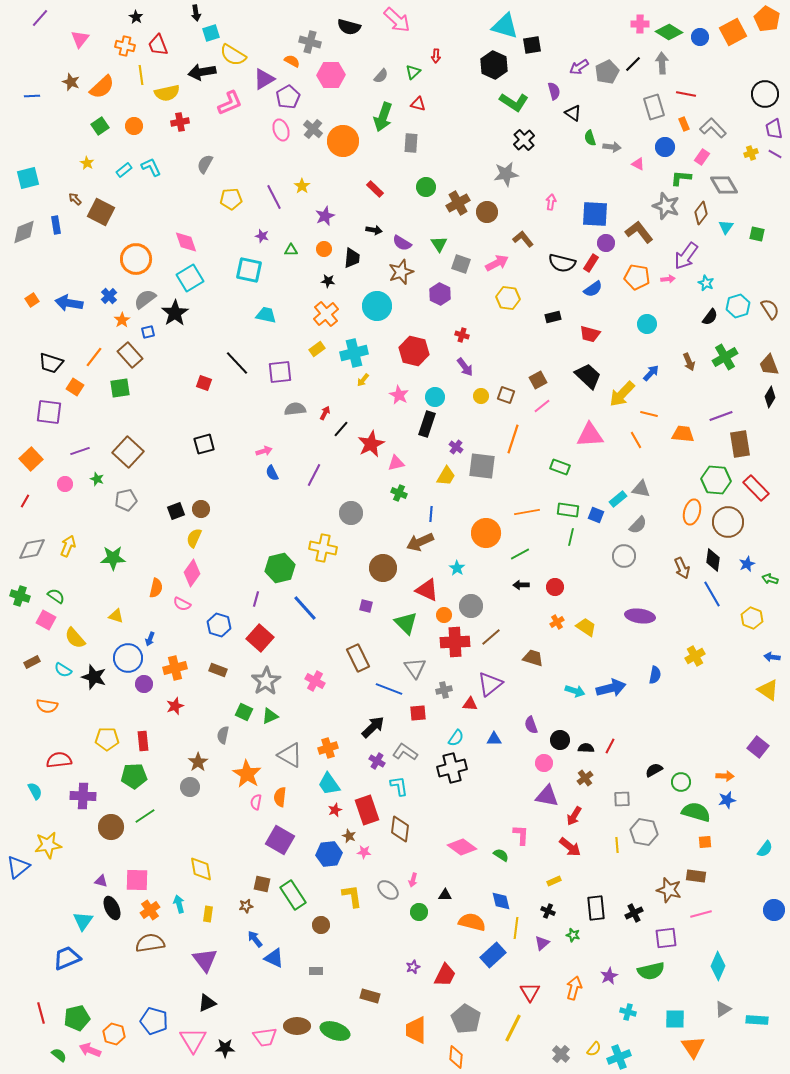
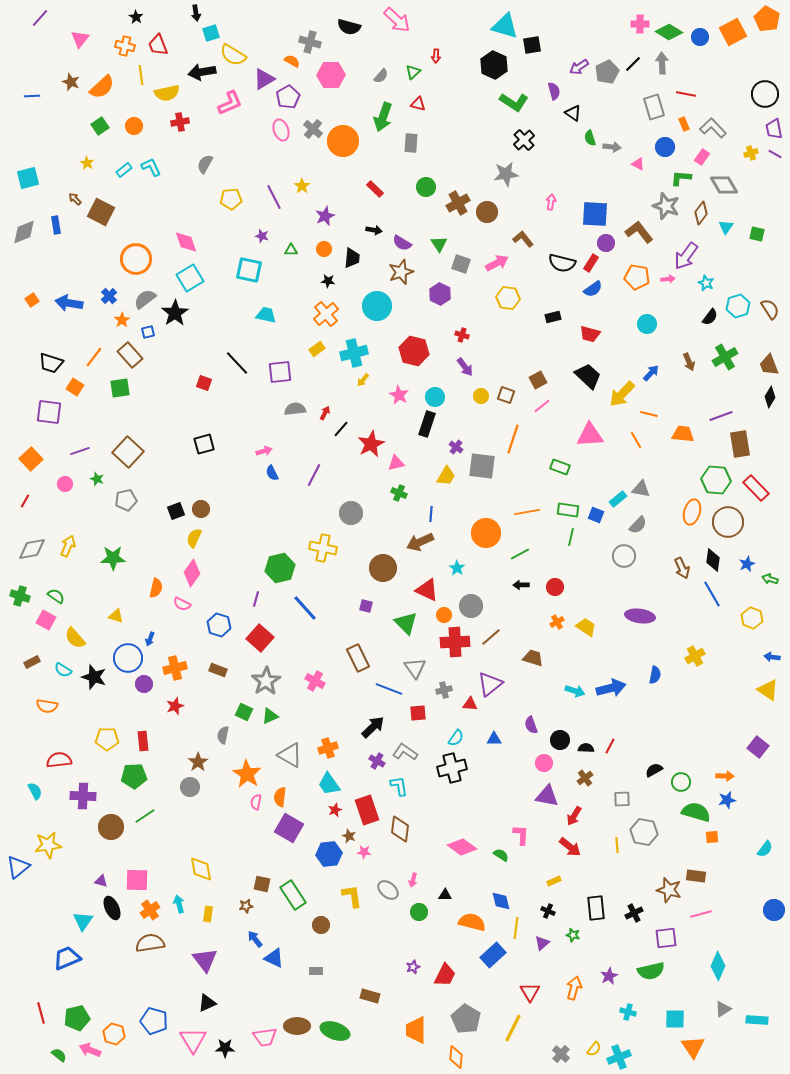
purple square at (280, 840): moved 9 px right, 12 px up
orange square at (705, 842): moved 7 px right, 5 px up
